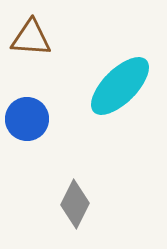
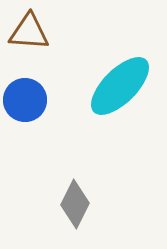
brown triangle: moved 2 px left, 6 px up
blue circle: moved 2 px left, 19 px up
